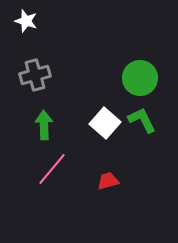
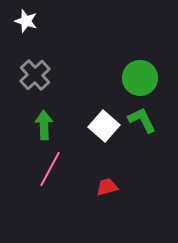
gray cross: rotated 28 degrees counterclockwise
white square: moved 1 px left, 3 px down
pink line: moved 2 px left; rotated 12 degrees counterclockwise
red trapezoid: moved 1 px left, 6 px down
